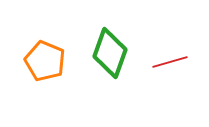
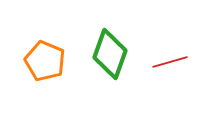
green diamond: moved 1 px down
